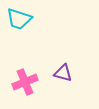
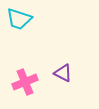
purple triangle: rotated 12 degrees clockwise
